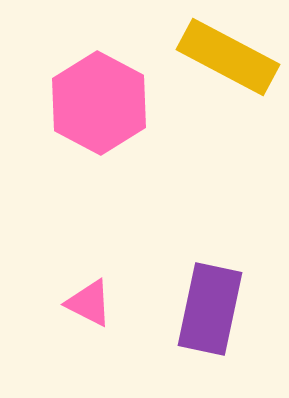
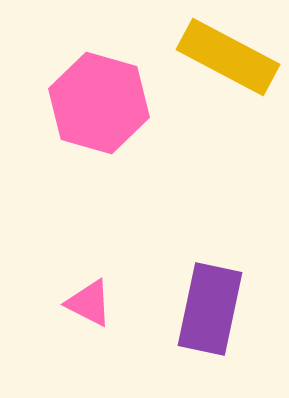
pink hexagon: rotated 12 degrees counterclockwise
